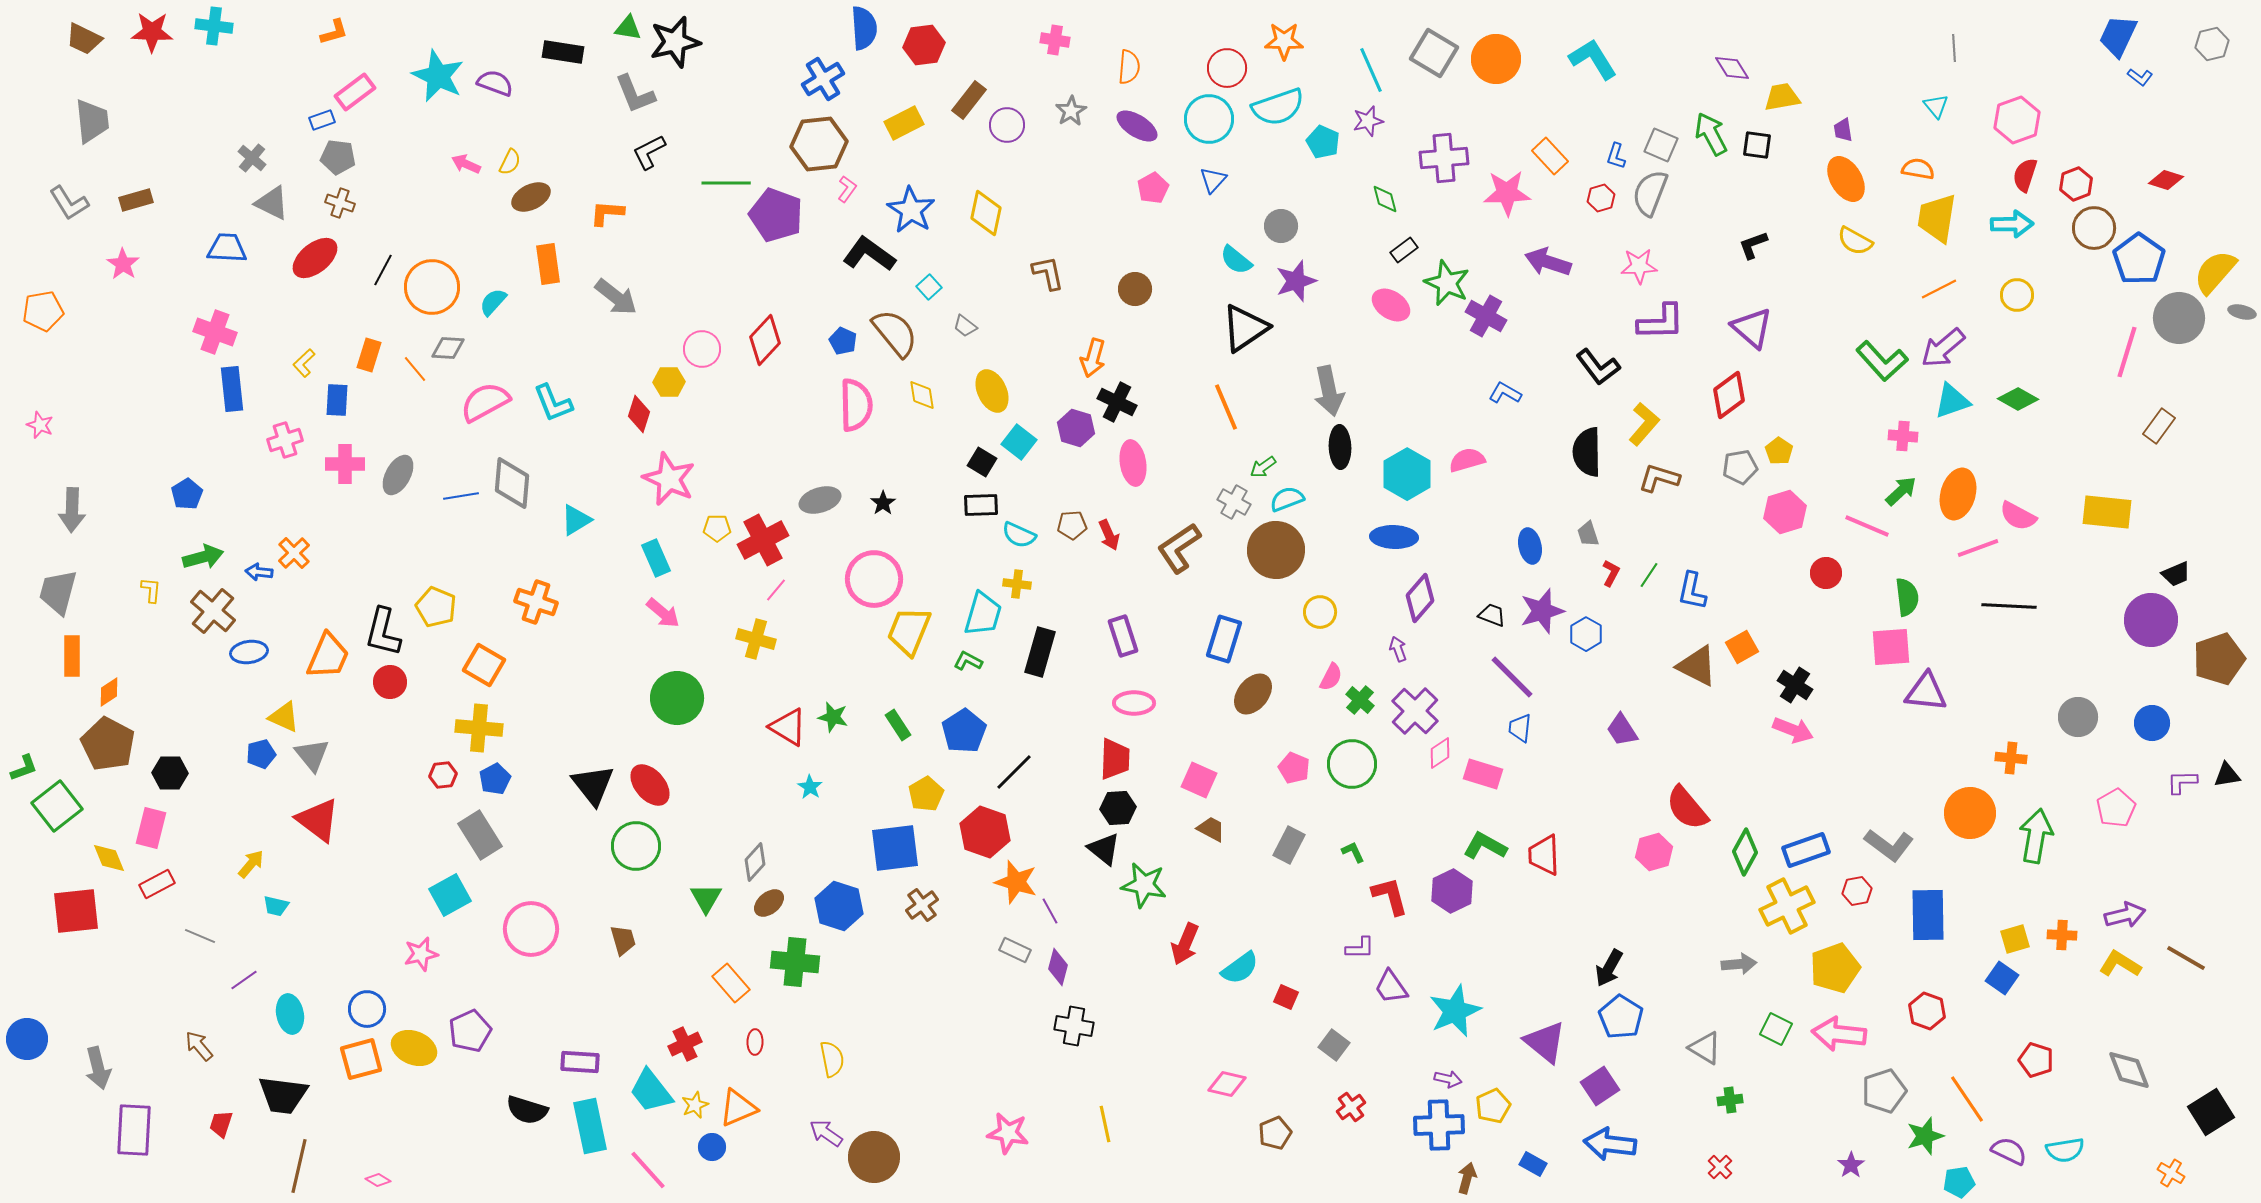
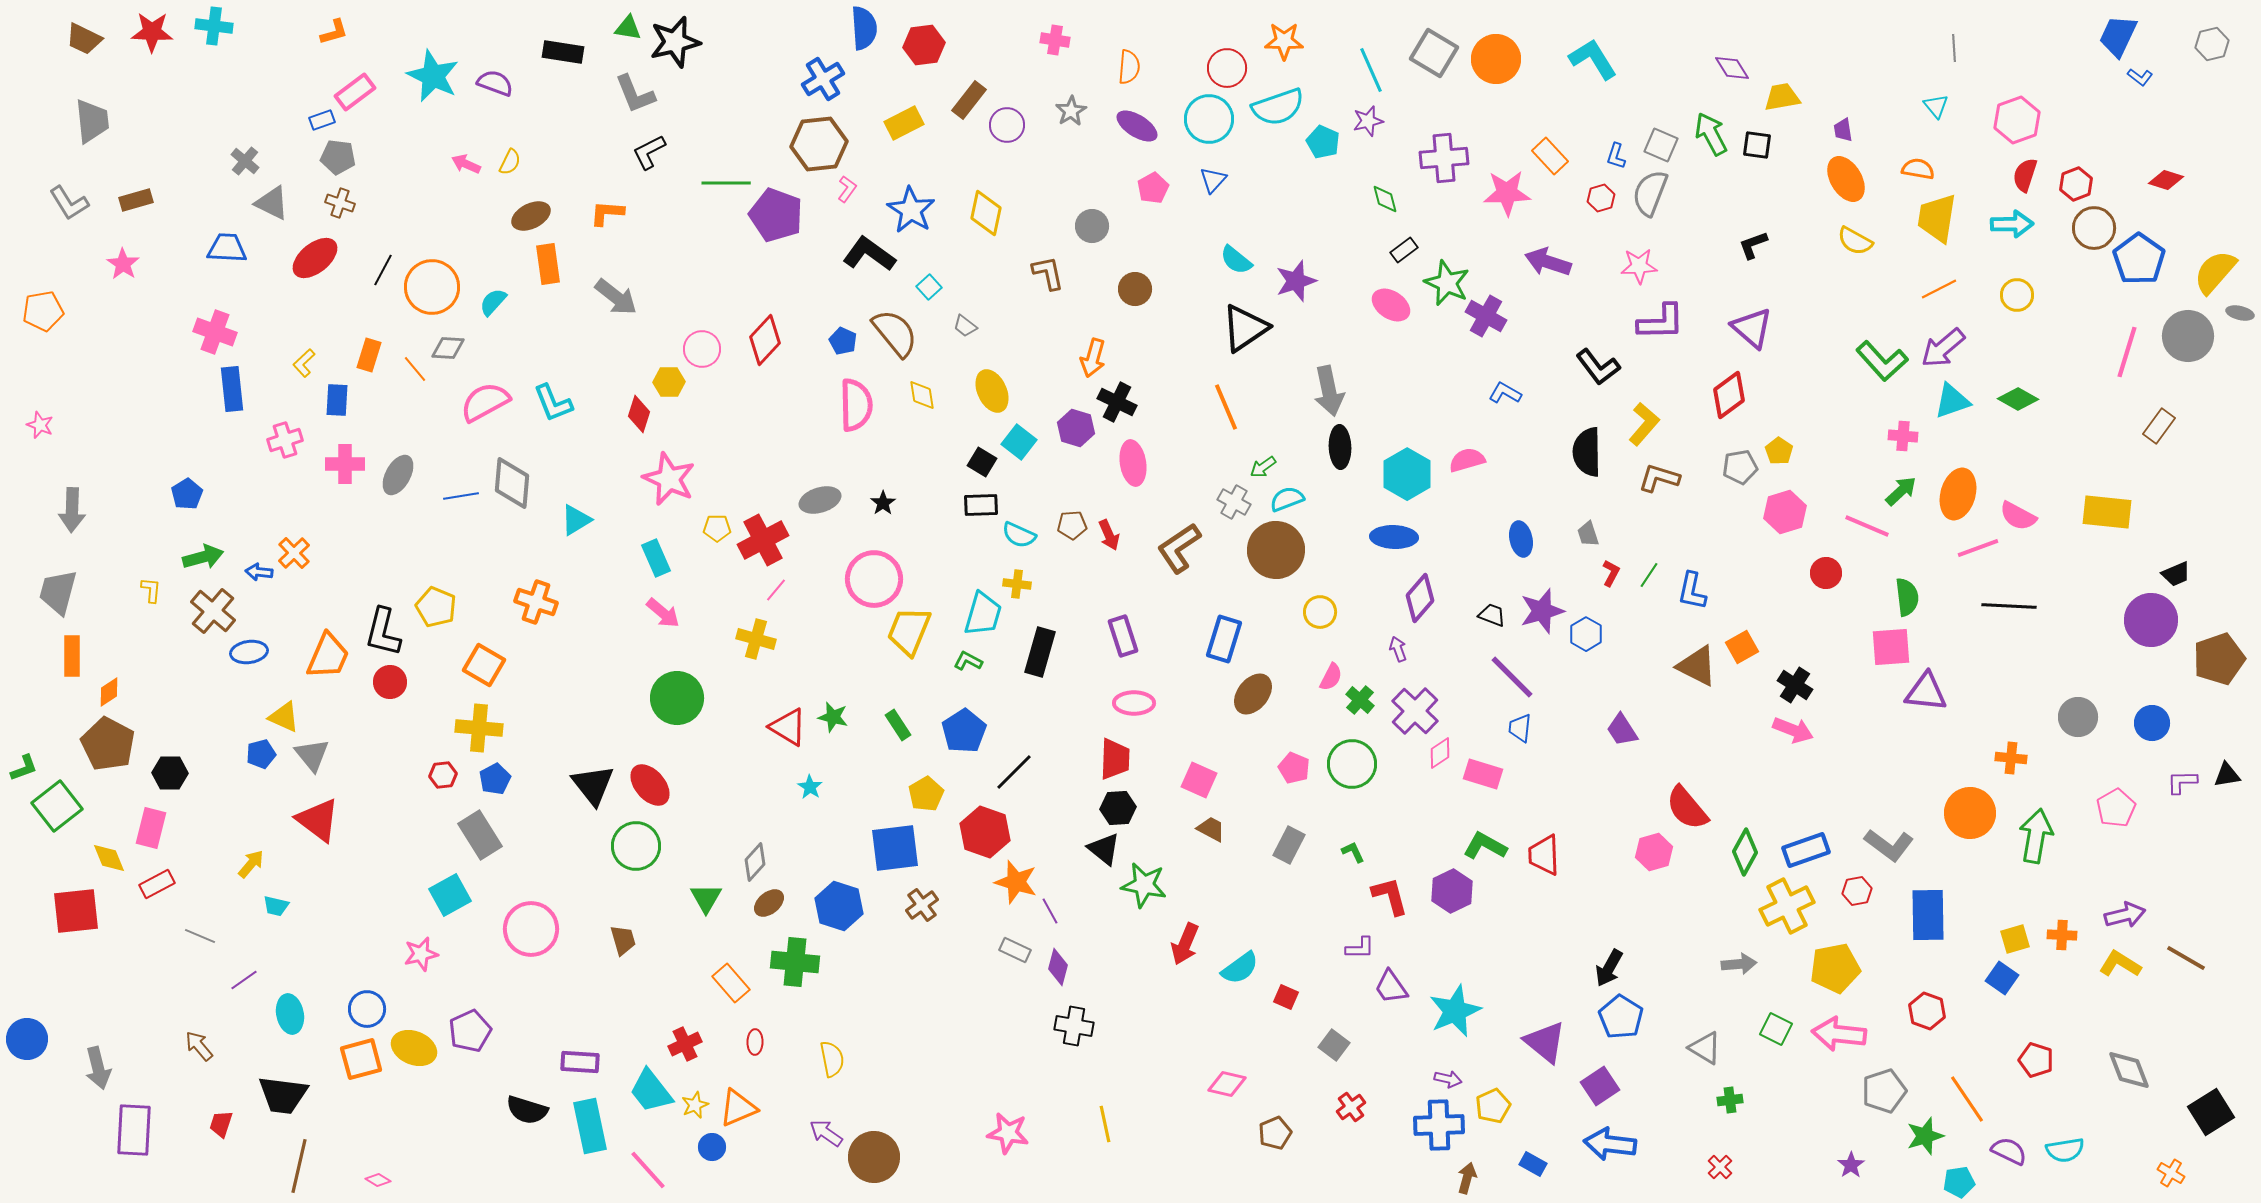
cyan star at (438, 76): moved 5 px left
gray cross at (252, 158): moved 7 px left, 3 px down
brown ellipse at (531, 197): moved 19 px down
gray circle at (1281, 226): moved 189 px left
gray ellipse at (2242, 312): moved 2 px left, 1 px down
gray circle at (2179, 318): moved 9 px right, 18 px down
blue ellipse at (1530, 546): moved 9 px left, 7 px up
yellow pentagon at (1835, 968): rotated 9 degrees clockwise
